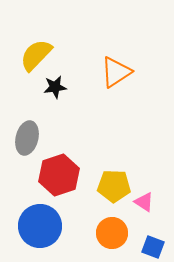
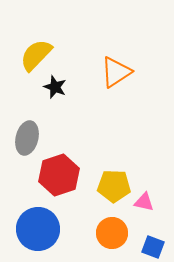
black star: rotated 30 degrees clockwise
pink triangle: rotated 20 degrees counterclockwise
blue circle: moved 2 px left, 3 px down
